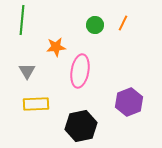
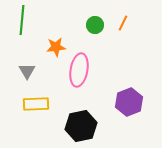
pink ellipse: moved 1 px left, 1 px up
